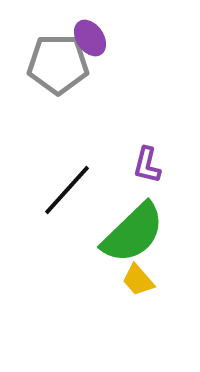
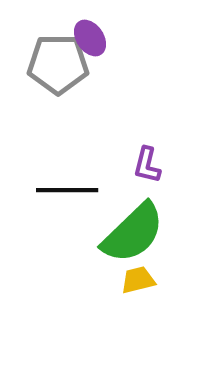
black line: rotated 48 degrees clockwise
yellow trapezoid: rotated 117 degrees clockwise
